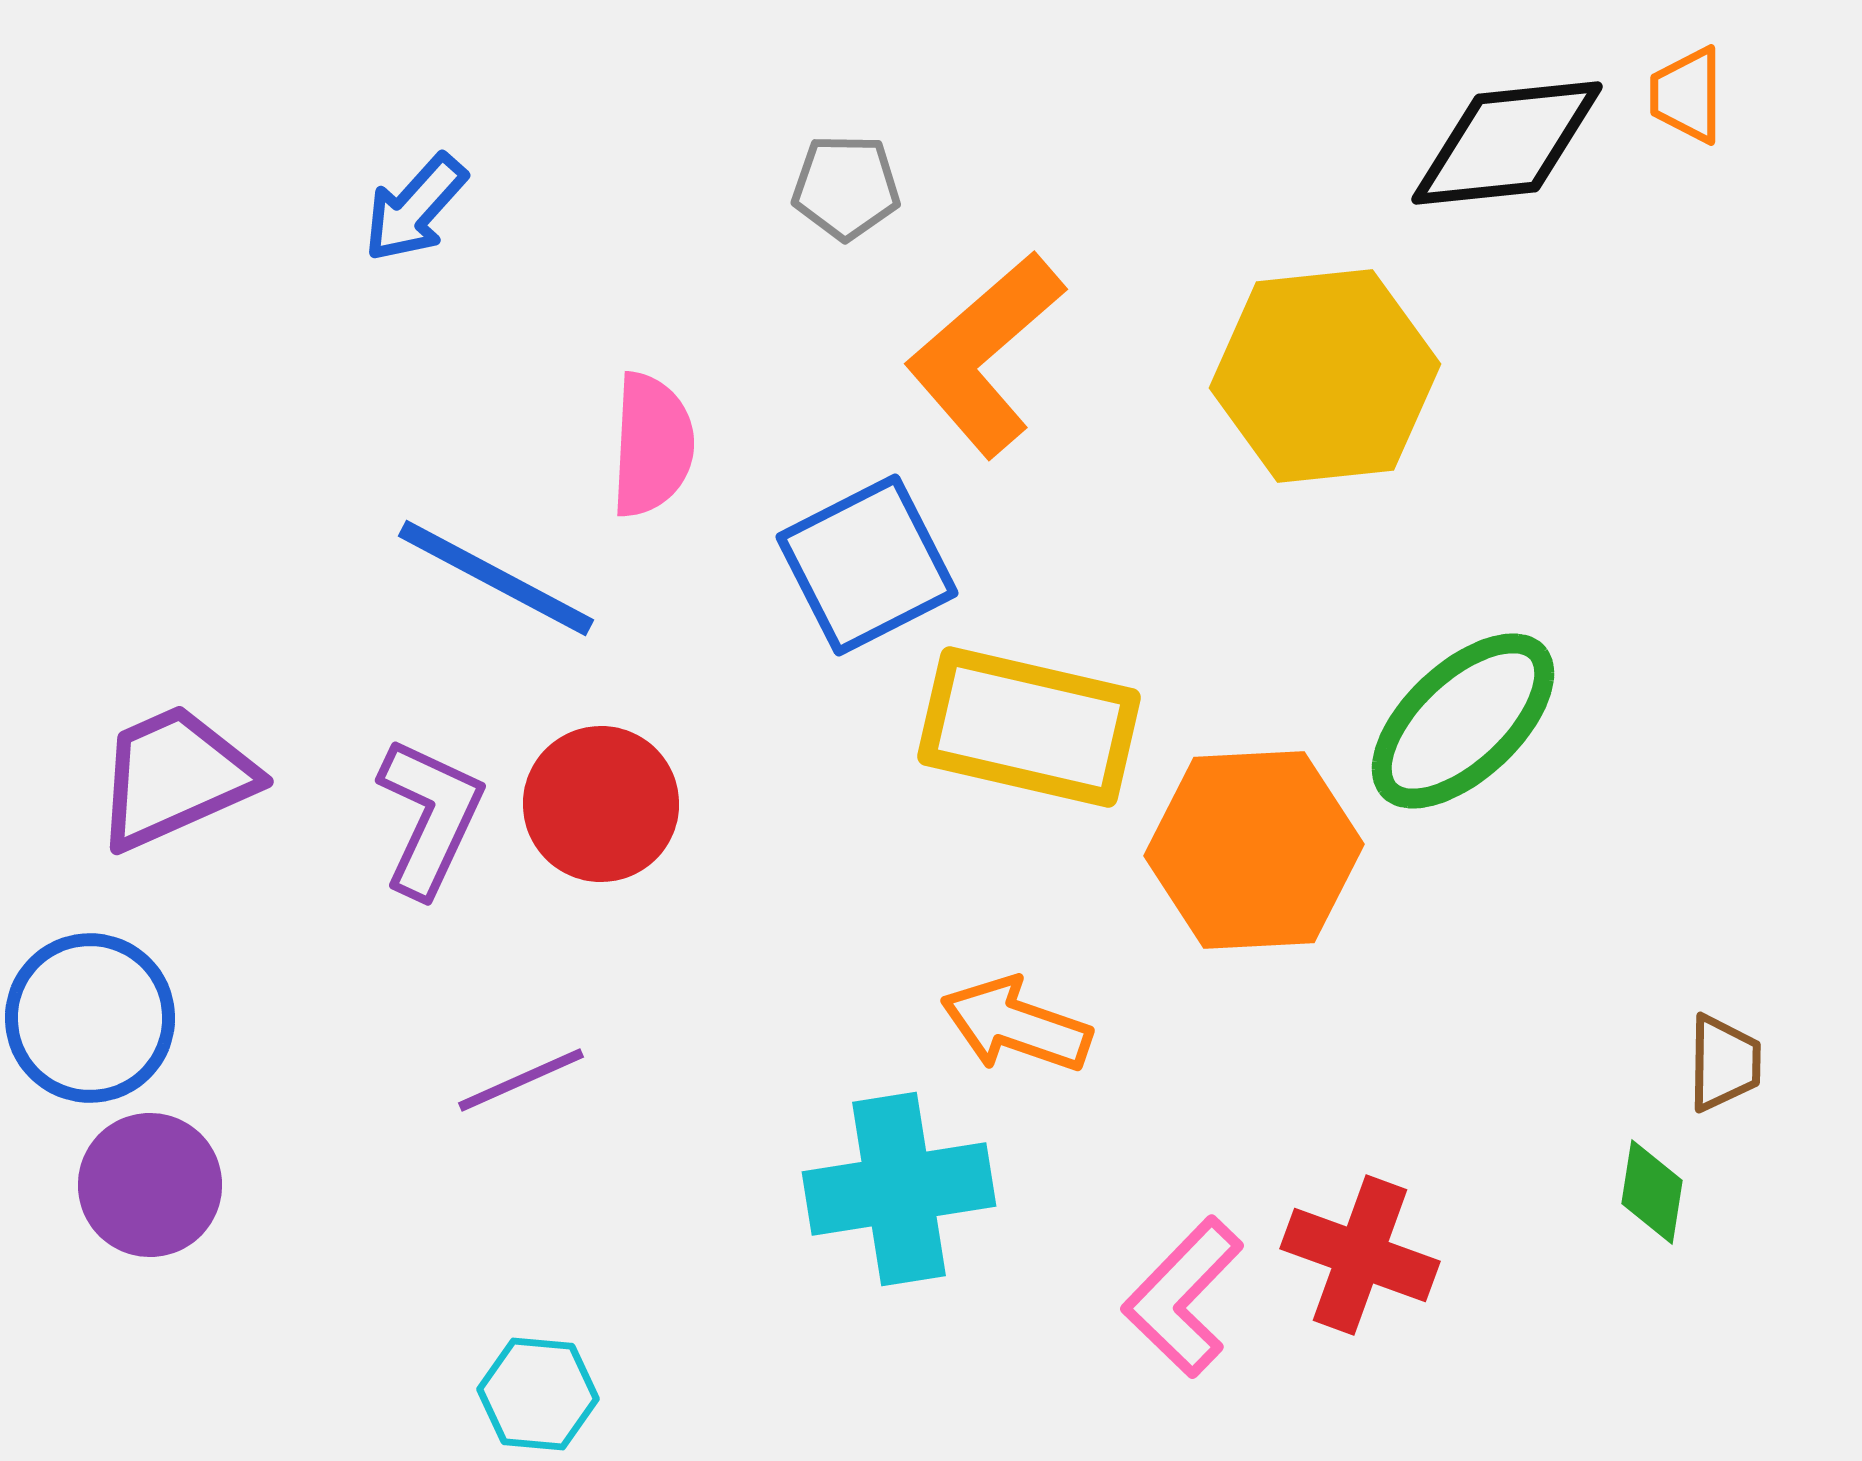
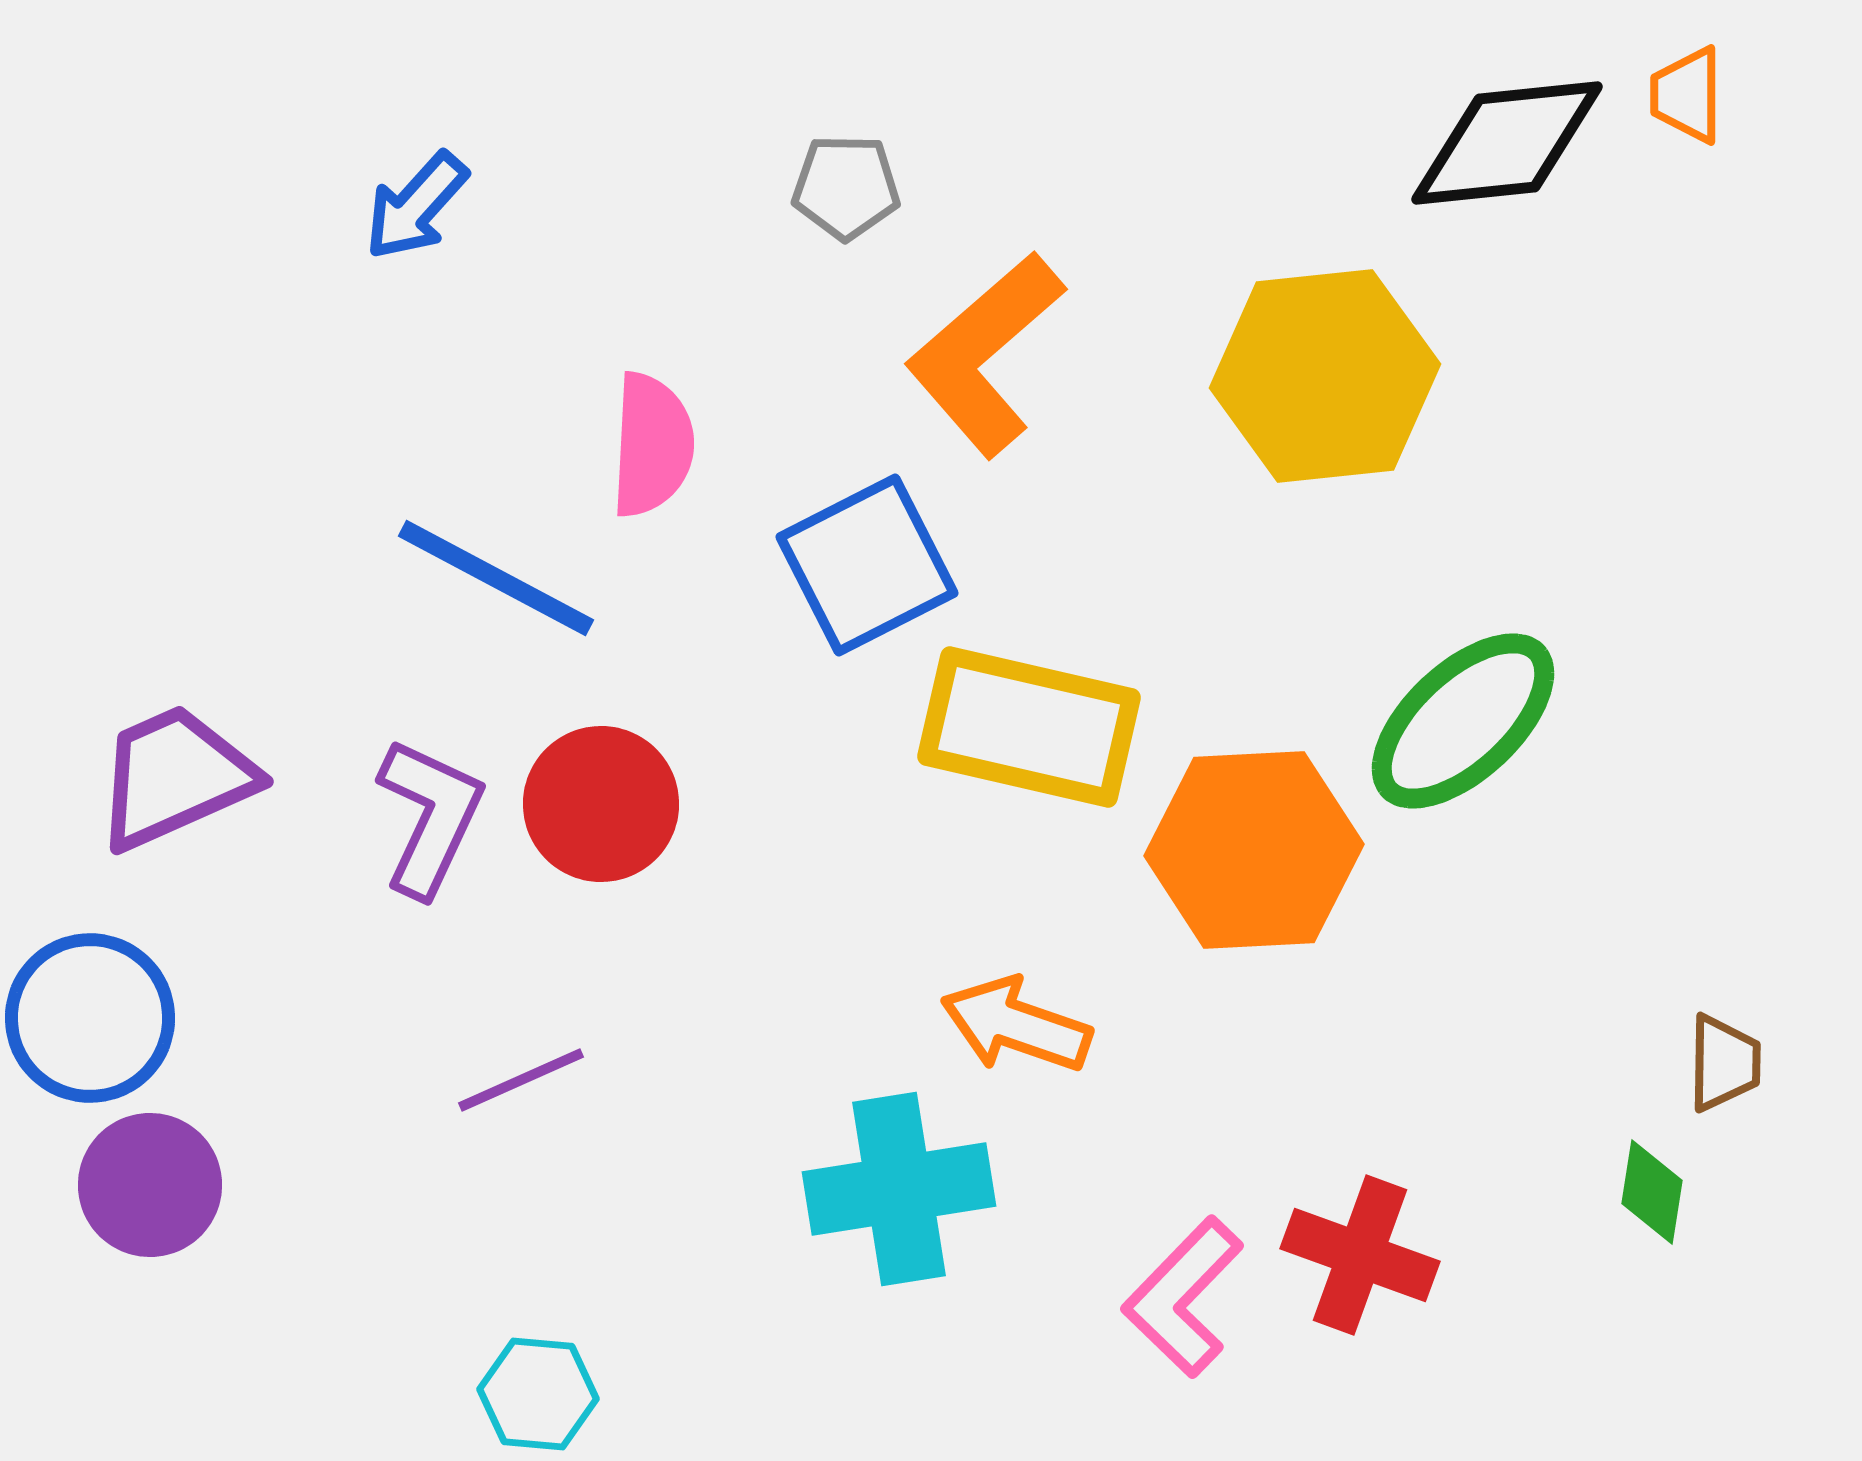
blue arrow: moved 1 px right, 2 px up
